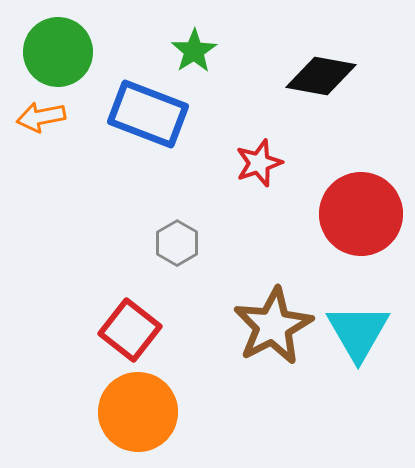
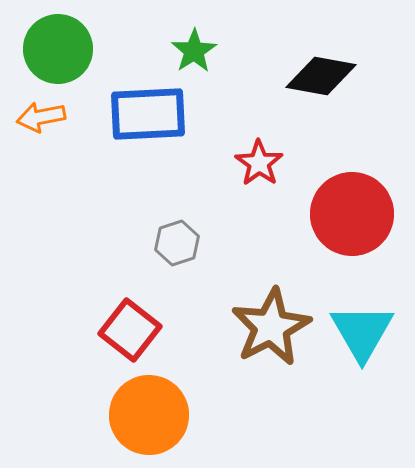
green circle: moved 3 px up
blue rectangle: rotated 24 degrees counterclockwise
red star: rotated 18 degrees counterclockwise
red circle: moved 9 px left
gray hexagon: rotated 12 degrees clockwise
brown star: moved 2 px left, 1 px down
cyan triangle: moved 4 px right
orange circle: moved 11 px right, 3 px down
